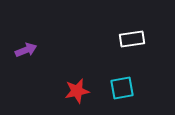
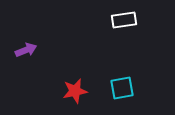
white rectangle: moved 8 px left, 19 px up
red star: moved 2 px left
